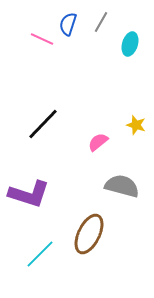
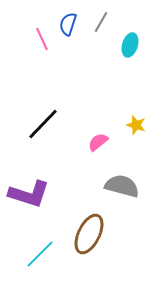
pink line: rotated 40 degrees clockwise
cyan ellipse: moved 1 px down
